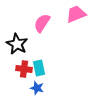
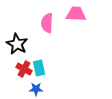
pink trapezoid: rotated 25 degrees clockwise
pink semicircle: moved 5 px right; rotated 30 degrees counterclockwise
red cross: rotated 21 degrees clockwise
blue star: moved 1 px left, 1 px down; rotated 16 degrees counterclockwise
